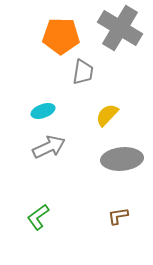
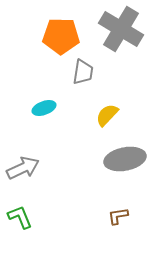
gray cross: moved 1 px right, 1 px down
cyan ellipse: moved 1 px right, 3 px up
gray arrow: moved 26 px left, 21 px down
gray ellipse: moved 3 px right; rotated 6 degrees counterclockwise
green L-shape: moved 18 px left; rotated 104 degrees clockwise
